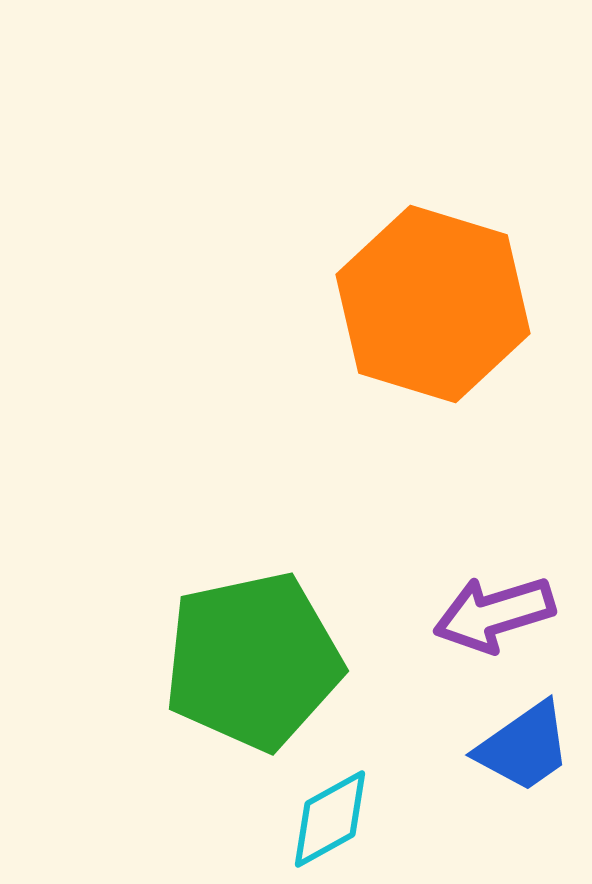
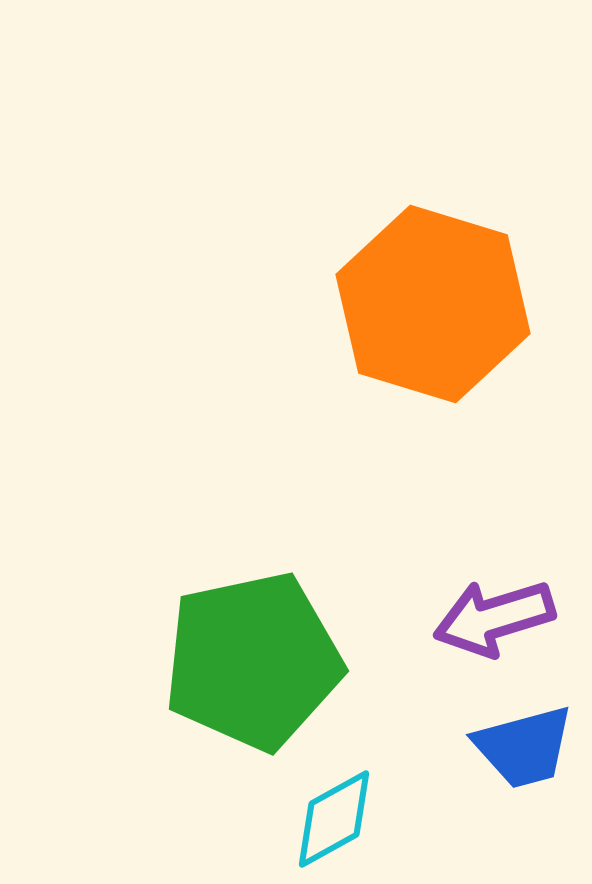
purple arrow: moved 4 px down
blue trapezoid: rotated 20 degrees clockwise
cyan diamond: moved 4 px right
